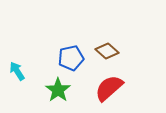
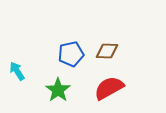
brown diamond: rotated 40 degrees counterclockwise
blue pentagon: moved 4 px up
red semicircle: rotated 12 degrees clockwise
